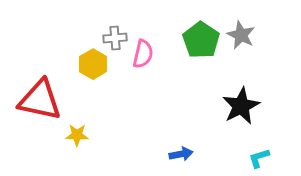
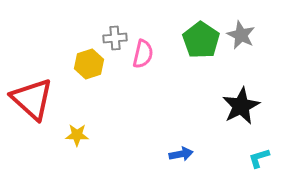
yellow hexagon: moved 4 px left; rotated 12 degrees clockwise
red triangle: moved 8 px left, 1 px up; rotated 30 degrees clockwise
